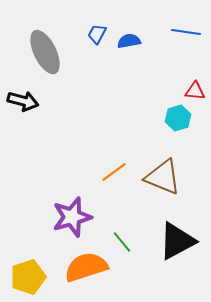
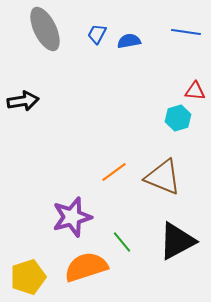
gray ellipse: moved 23 px up
black arrow: rotated 24 degrees counterclockwise
